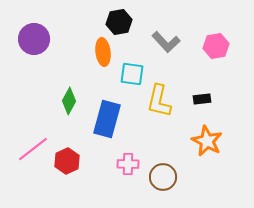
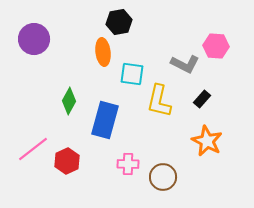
gray L-shape: moved 19 px right, 22 px down; rotated 20 degrees counterclockwise
pink hexagon: rotated 15 degrees clockwise
black rectangle: rotated 42 degrees counterclockwise
blue rectangle: moved 2 px left, 1 px down
